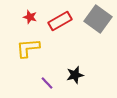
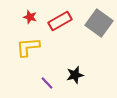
gray square: moved 1 px right, 4 px down
yellow L-shape: moved 1 px up
